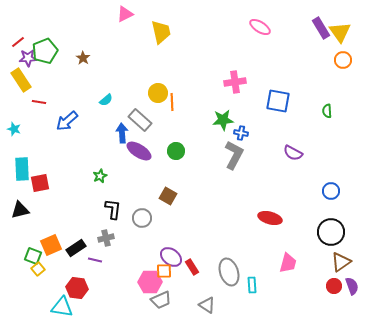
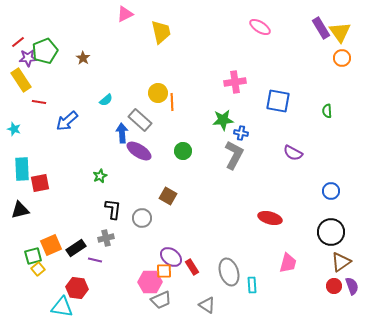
orange circle at (343, 60): moved 1 px left, 2 px up
green circle at (176, 151): moved 7 px right
green square at (33, 256): rotated 36 degrees counterclockwise
